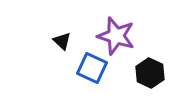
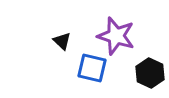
blue square: rotated 12 degrees counterclockwise
